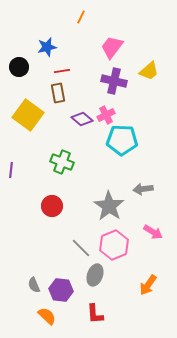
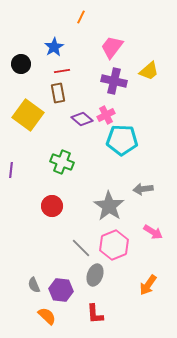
blue star: moved 7 px right; rotated 18 degrees counterclockwise
black circle: moved 2 px right, 3 px up
